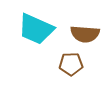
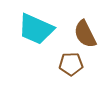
brown semicircle: rotated 60 degrees clockwise
